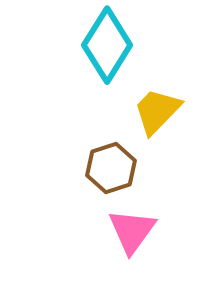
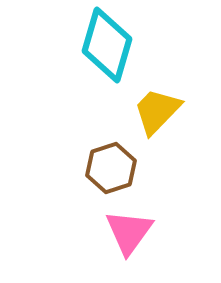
cyan diamond: rotated 16 degrees counterclockwise
pink triangle: moved 3 px left, 1 px down
